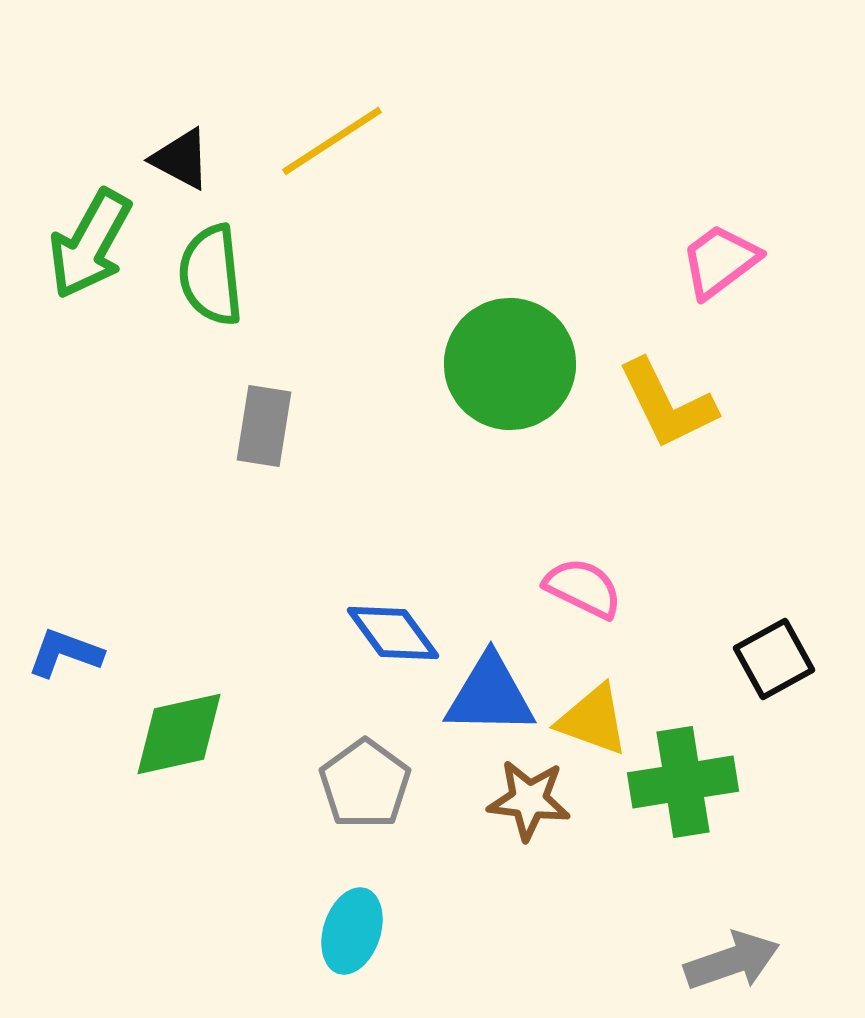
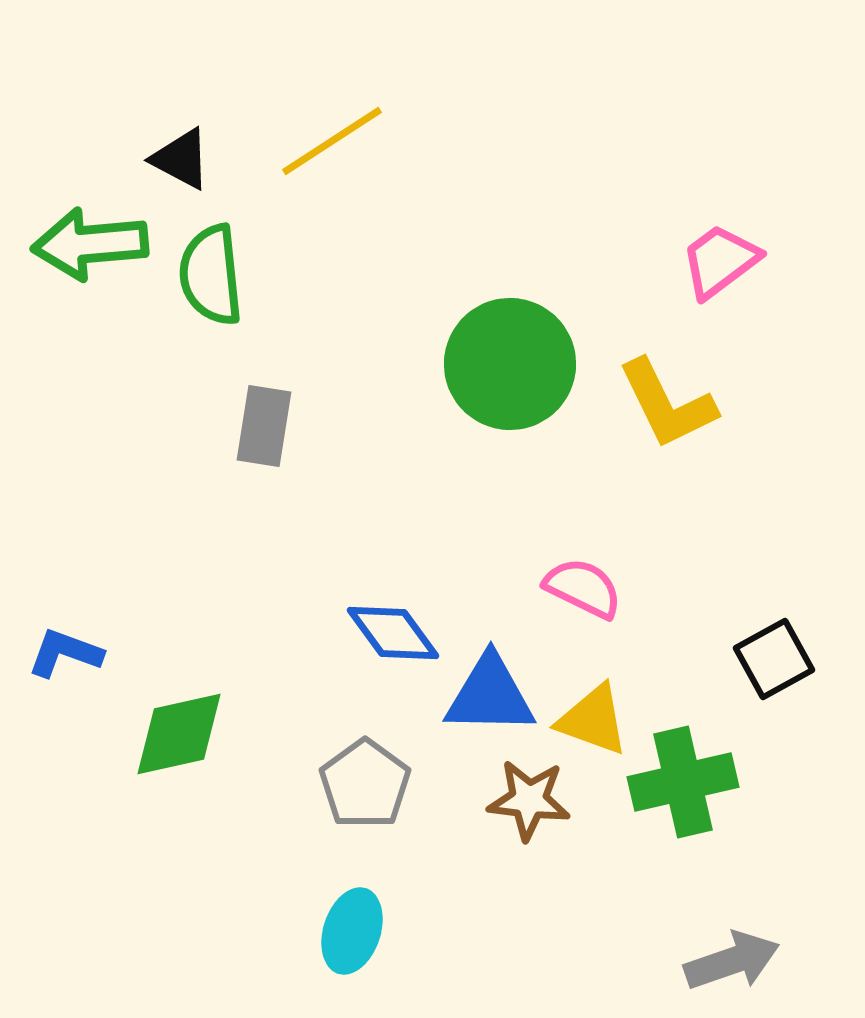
green arrow: rotated 56 degrees clockwise
green cross: rotated 4 degrees counterclockwise
